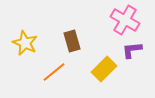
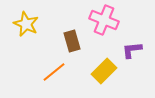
pink cross: moved 21 px left; rotated 8 degrees counterclockwise
yellow star: moved 1 px right, 19 px up
yellow rectangle: moved 2 px down
